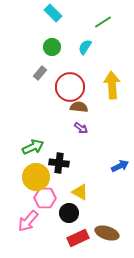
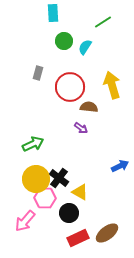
cyan rectangle: rotated 42 degrees clockwise
green circle: moved 12 px right, 6 px up
gray rectangle: moved 2 px left; rotated 24 degrees counterclockwise
yellow arrow: rotated 12 degrees counterclockwise
brown semicircle: moved 10 px right
green arrow: moved 3 px up
black cross: moved 15 px down; rotated 30 degrees clockwise
yellow circle: moved 2 px down
pink arrow: moved 3 px left
brown ellipse: rotated 55 degrees counterclockwise
